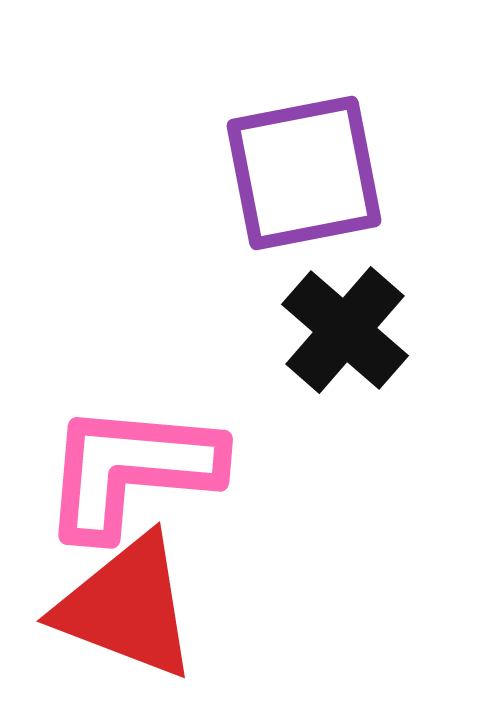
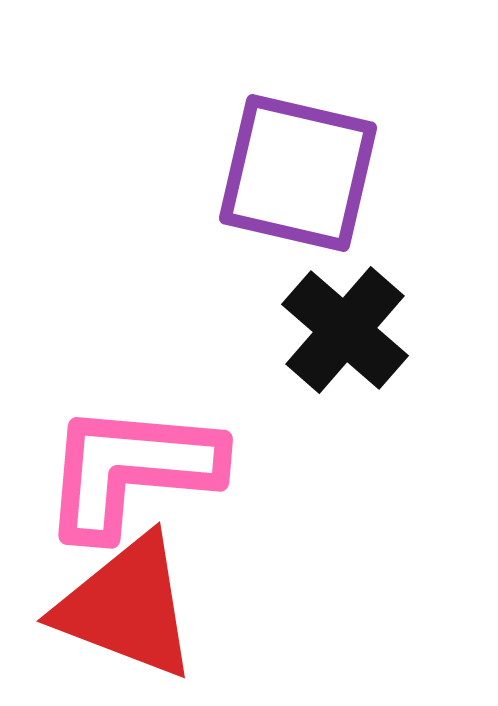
purple square: moved 6 px left; rotated 24 degrees clockwise
